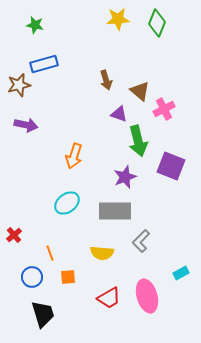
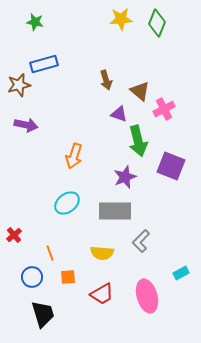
yellow star: moved 3 px right
green star: moved 3 px up
red trapezoid: moved 7 px left, 4 px up
